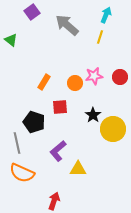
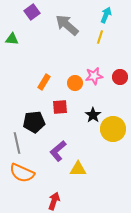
green triangle: moved 1 px right, 1 px up; rotated 32 degrees counterclockwise
black pentagon: rotated 25 degrees counterclockwise
